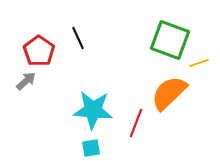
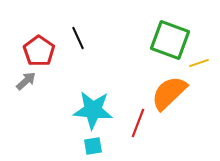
red line: moved 2 px right
cyan square: moved 2 px right, 2 px up
